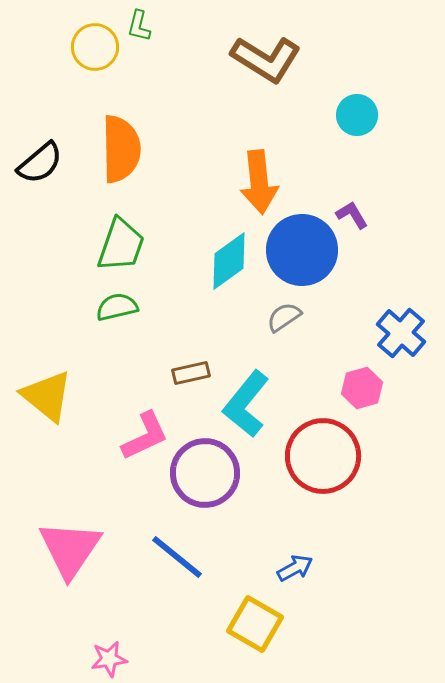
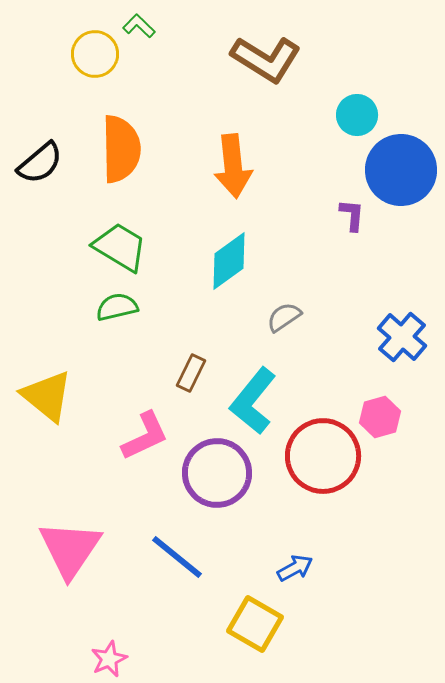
green L-shape: rotated 120 degrees clockwise
yellow circle: moved 7 px down
orange arrow: moved 26 px left, 16 px up
purple L-shape: rotated 36 degrees clockwise
green trapezoid: moved 1 px left, 2 px down; rotated 78 degrees counterclockwise
blue circle: moved 99 px right, 80 px up
blue cross: moved 1 px right, 4 px down
brown rectangle: rotated 51 degrees counterclockwise
pink hexagon: moved 18 px right, 29 px down
cyan L-shape: moved 7 px right, 3 px up
purple circle: moved 12 px right
pink star: rotated 15 degrees counterclockwise
